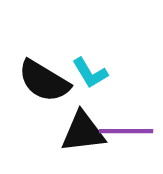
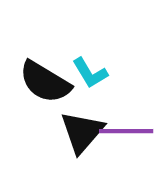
black semicircle: moved 1 px right, 1 px down
black triangle: moved 1 px left; rotated 42 degrees counterclockwise
